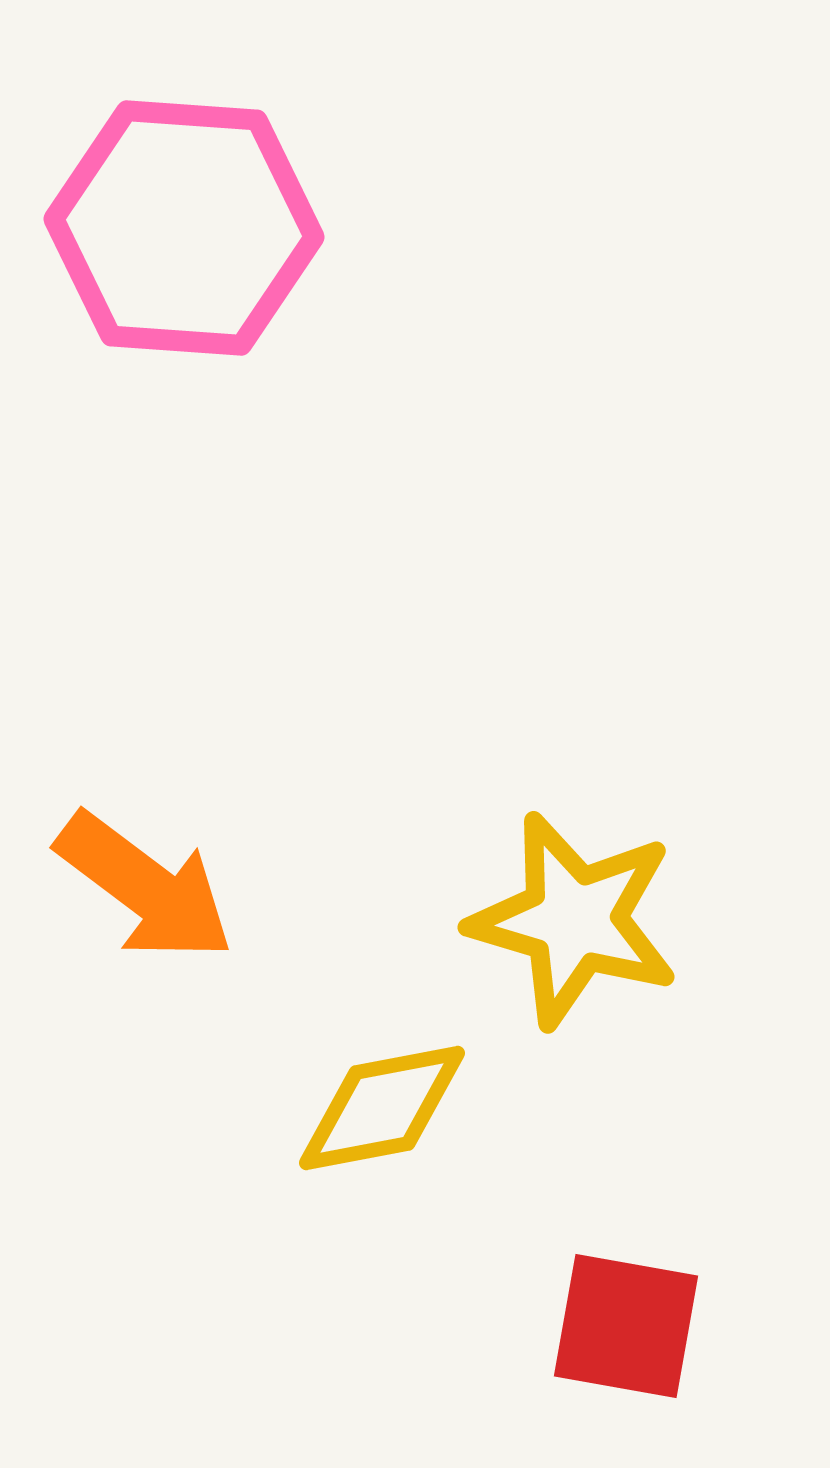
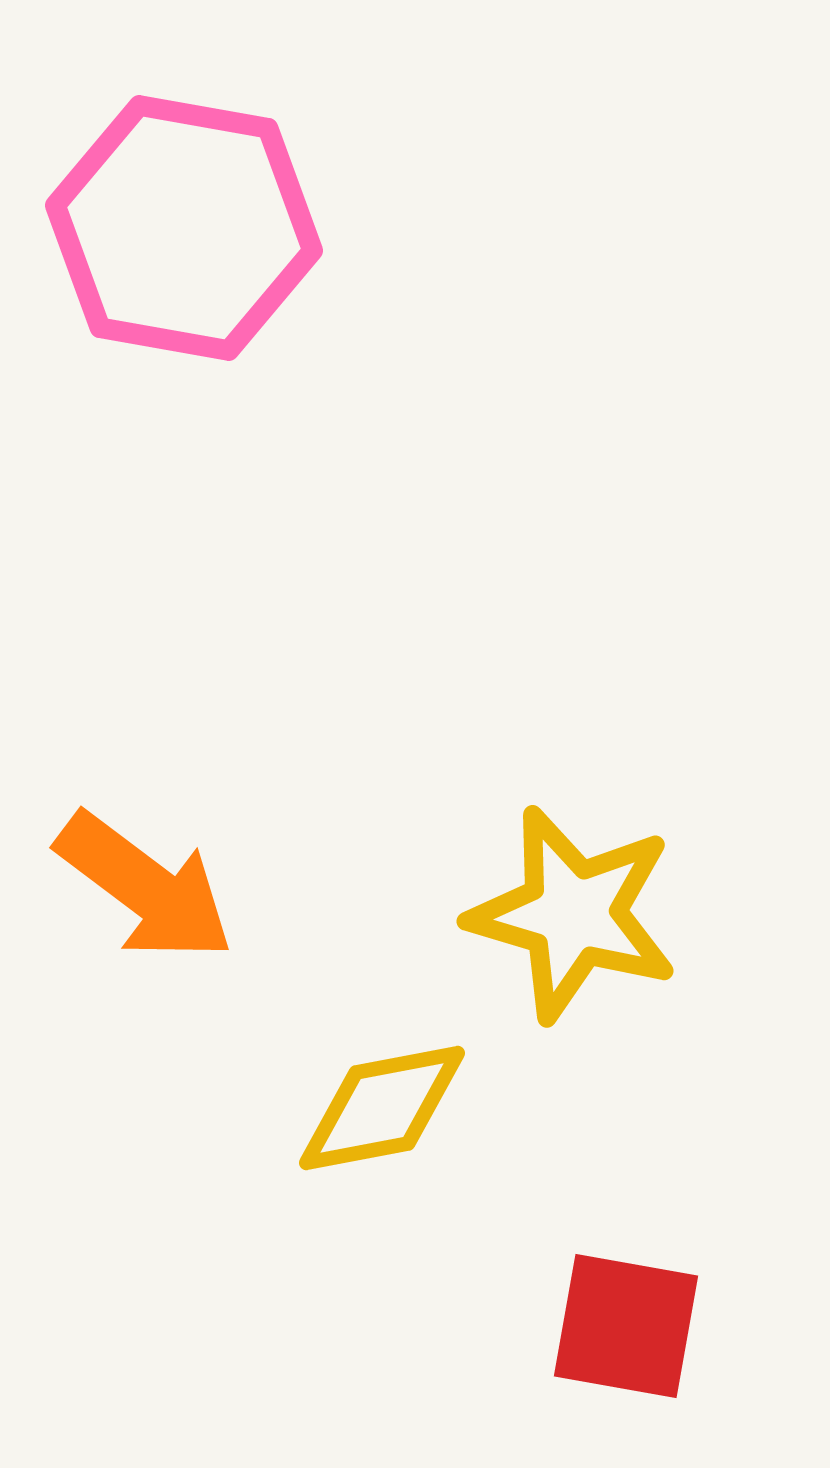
pink hexagon: rotated 6 degrees clockwise
yellow star: moved 1 px left, 6 px up
